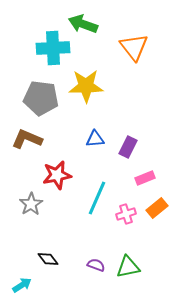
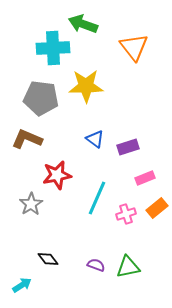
blue triangle: rotated 42 degrees clockwise
purple rectangle: rotated 45 degrees clockwise
